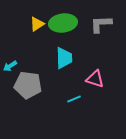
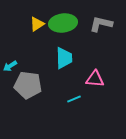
gray L-shape: rotated 15 degrees clockwise
pink triangle: rotated 12 degrees counterclockwise
